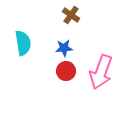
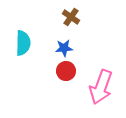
brown cross: moved 2 px down
cyan semicircle: rotated 10 degrees clockwise
pink arrow: moved 15 px down
